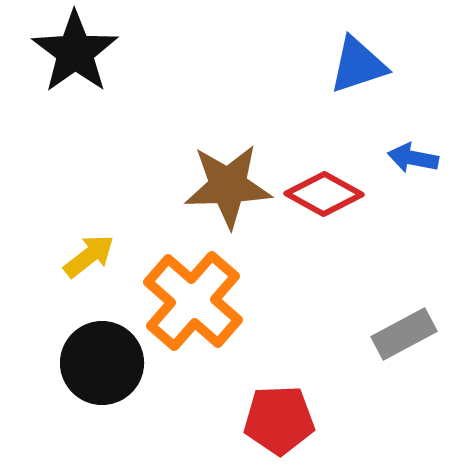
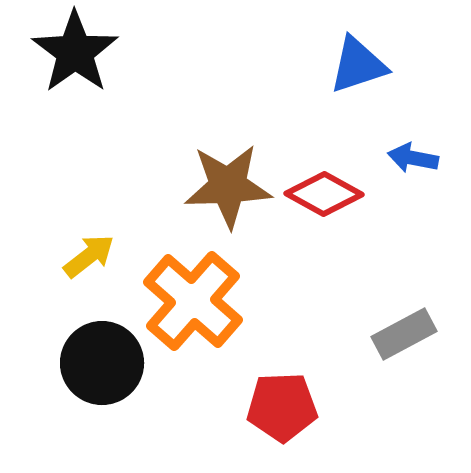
red pentagon: moved 3 px right, 13 px up
